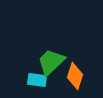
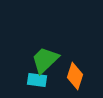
green trapezoid: moved 6 px left, 2 px up
